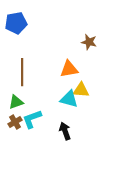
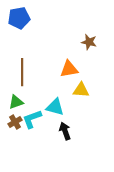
blue pentagon: moved 3 px right, 5 px up
cyan triangle: moved 14 px left, 8 px down
